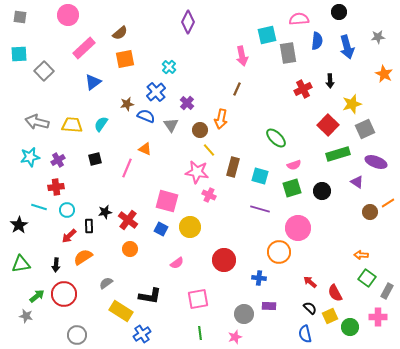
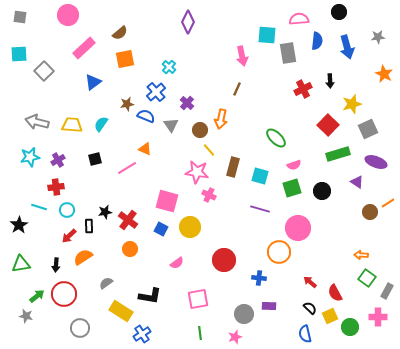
cyan square at (267, 35): rotated 18 degrees clockwise
gray square at (365, 129): moved 3 px right
pink line at (127, 168): rotated 36 degrees clockwise
gray circle at (77, 335): moved 3 px right, 7 px up
